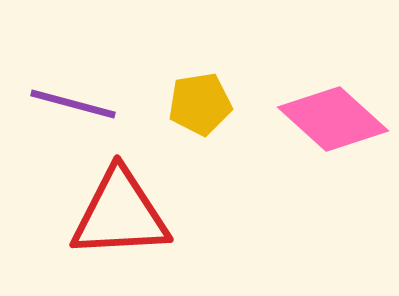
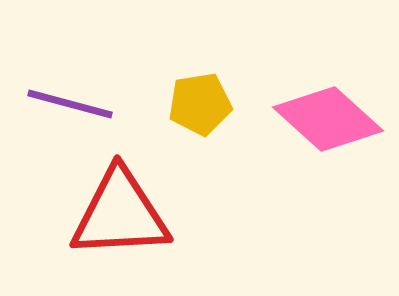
purple line: moved 3 px left
pink diamond: moved 5 px left
